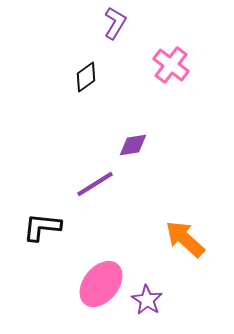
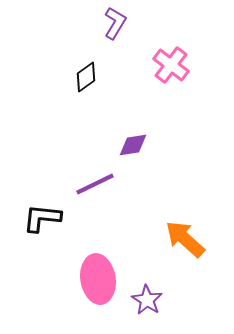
purple line: rotated 6 degrees clockwise
black L-shape: moved 9 px up
pink ellipse: moved 3 px left, 5 px up; rotated 48 degrees counterclockwise
